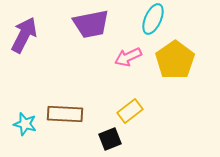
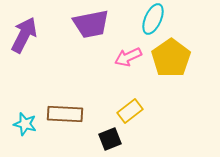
yellow pentagon: moved 4 px left, 2 px up
